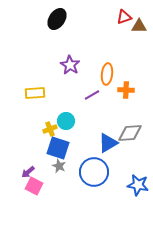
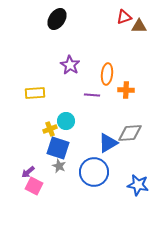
purple line: rotated 35 degrees clockwise
